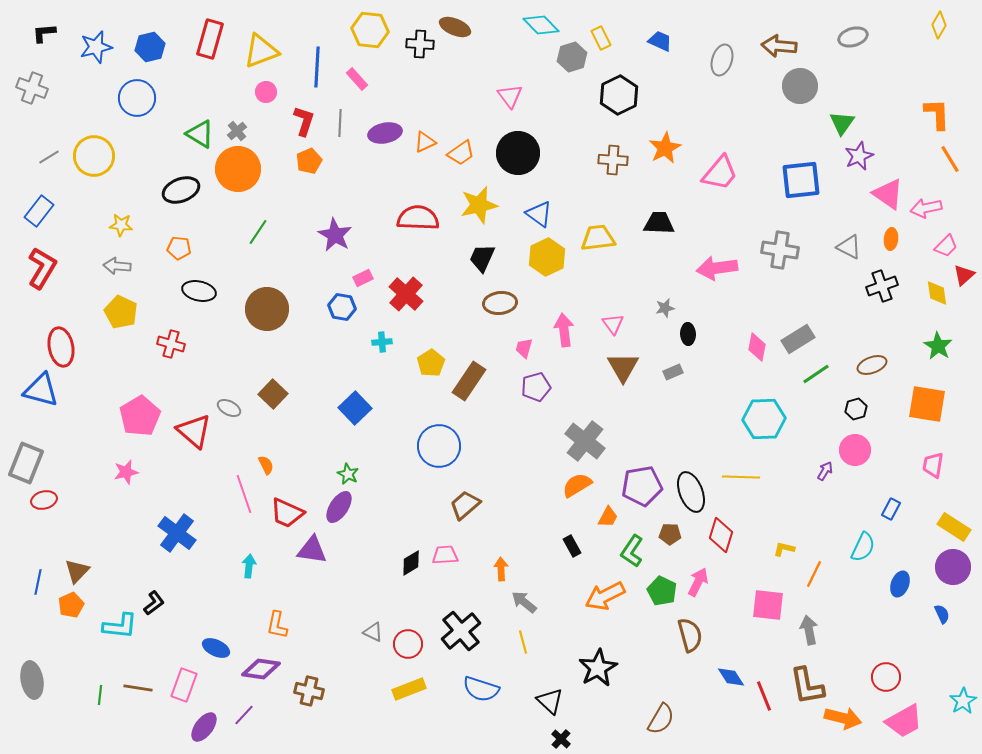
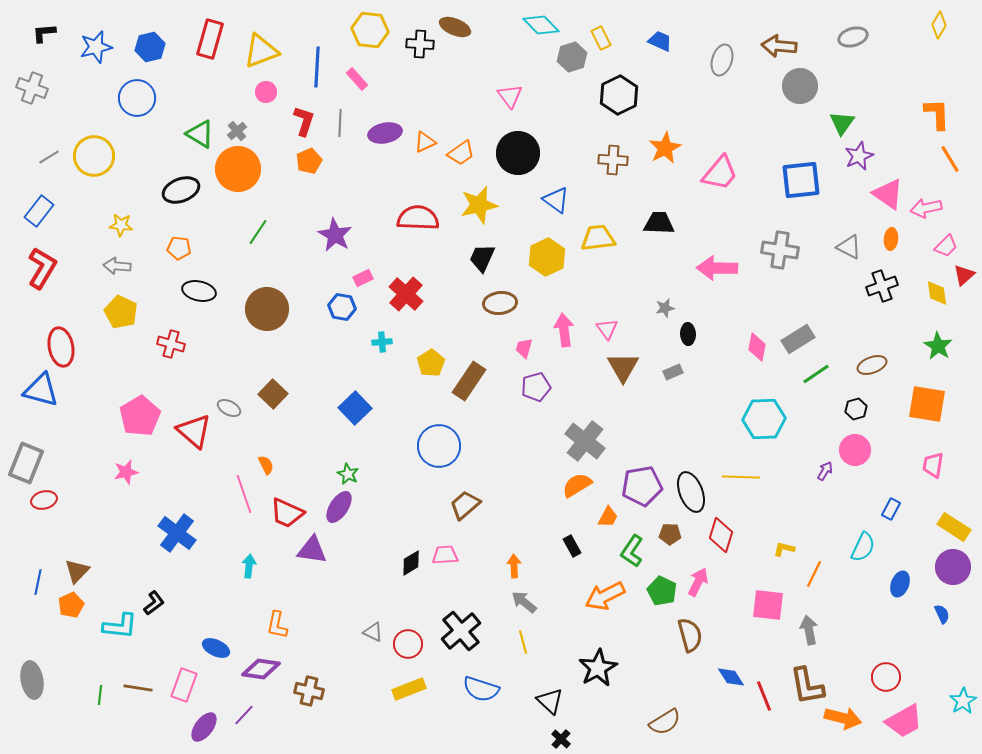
blue triangle at (539, 214): moved 17 px right, 14 px up
pink arrow at (717, 268): rotated 9 degrees clockwise
pink triangle at (613, 324): moved 6 px left, 5 px down
orange arrow at (501, 569): moved 13 px right, 3 px up
brown semicircle at (661, 719): moved 4 px right, 3 px down; rotated 28 degrees clockwise
